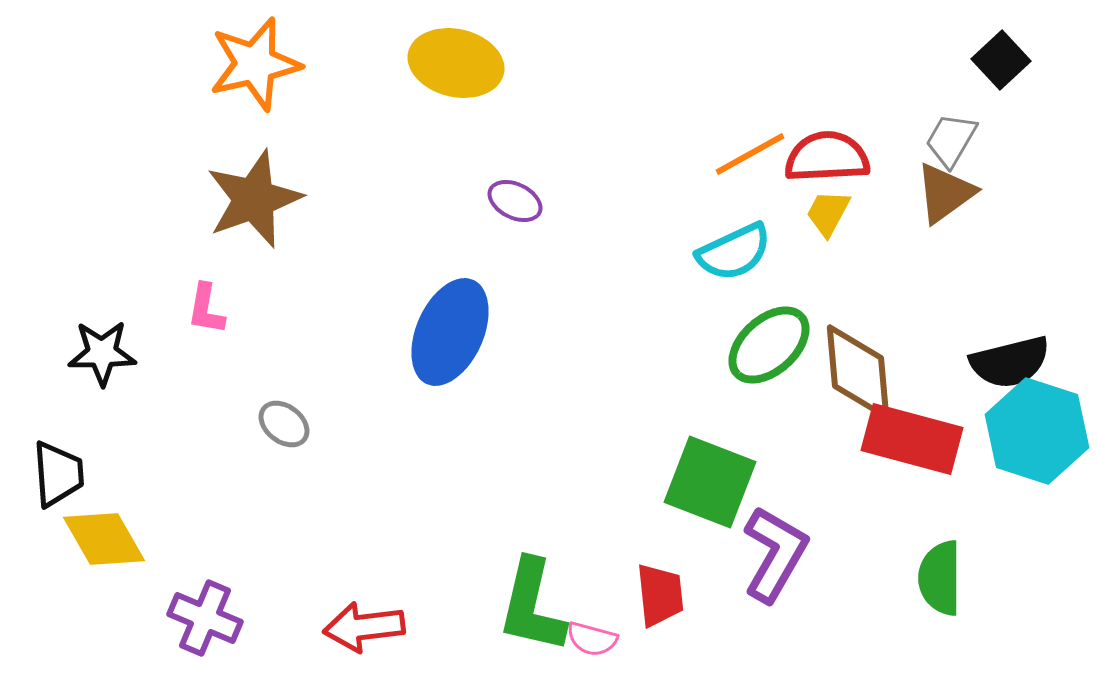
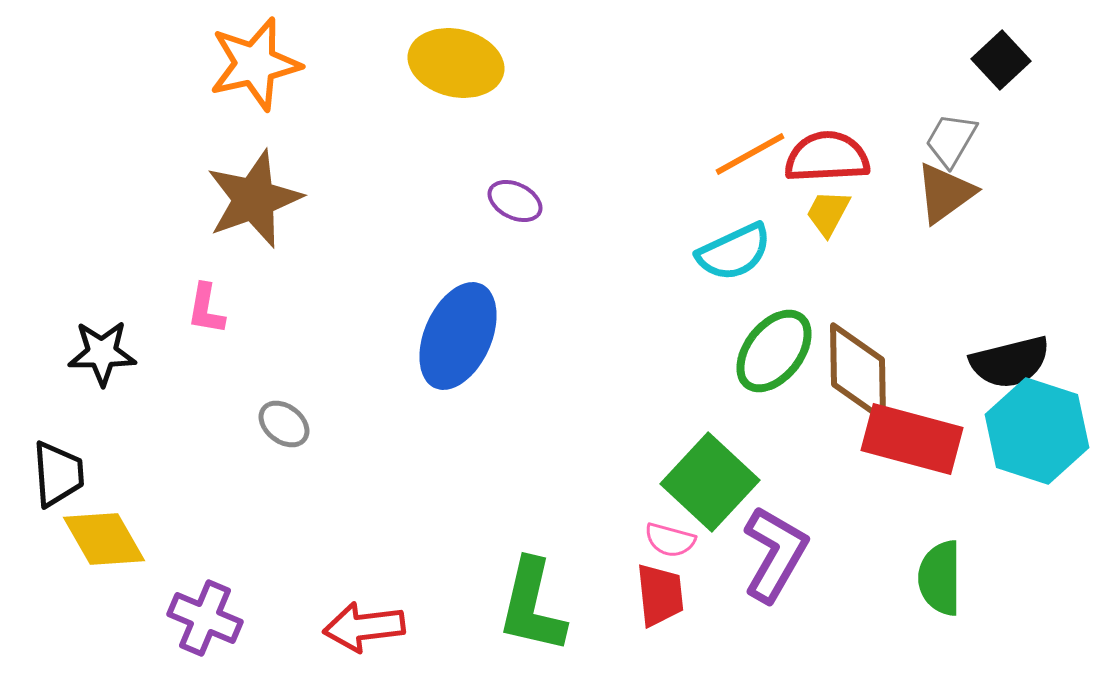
blue ellipse: moved 8 px right, 4 px down
green ellipse: moved 5 px right, 6 px down; rotated 10 degrees counterclockwise
brown diamond: rotated 4 degrees clockwise
green square: rotated 22 degrees clockwise
pink semicircle: moved 78 px right, 99 px up
